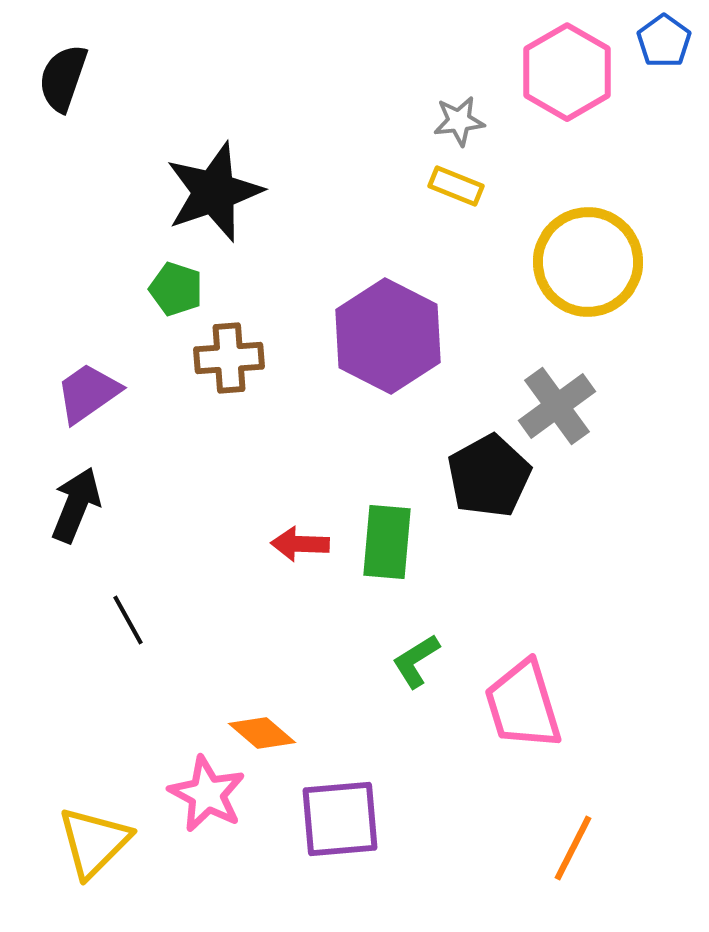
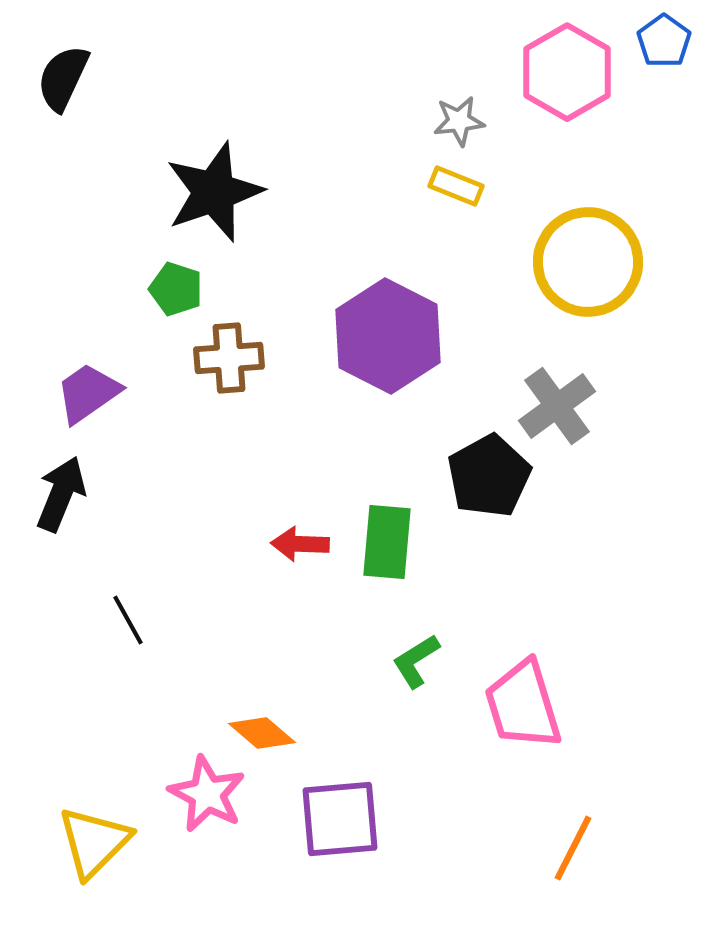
black semicircle: rotated 6 degrees clockwise
black arrow: moved 15 px left, 11 px up
